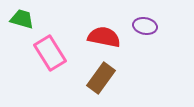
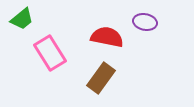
green trapezoid: rotated 125 degrees clockwise
purple ellipse: moved 4 px up
red semicircle: moved 3 px right
